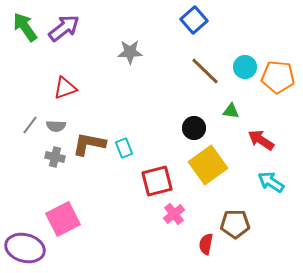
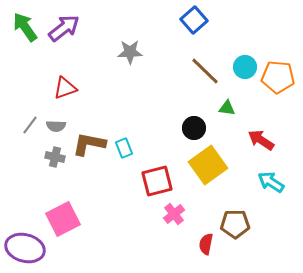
green triangle: moved 4 px left, 3 px up
